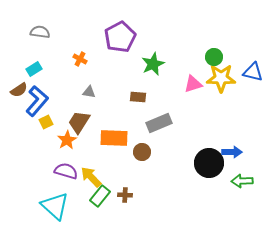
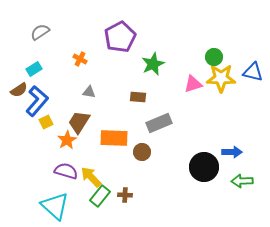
gray semicircle: rotated 42 degrees counterclockwise
black circle: moved 5 px left, 4 px down
